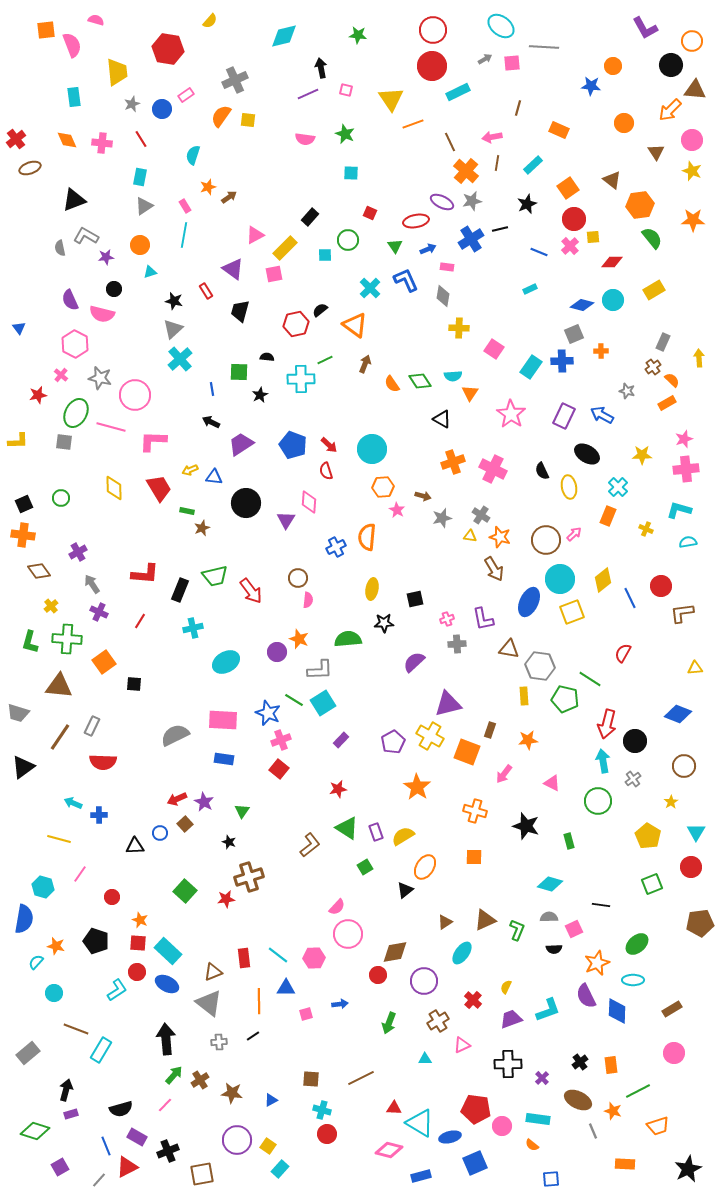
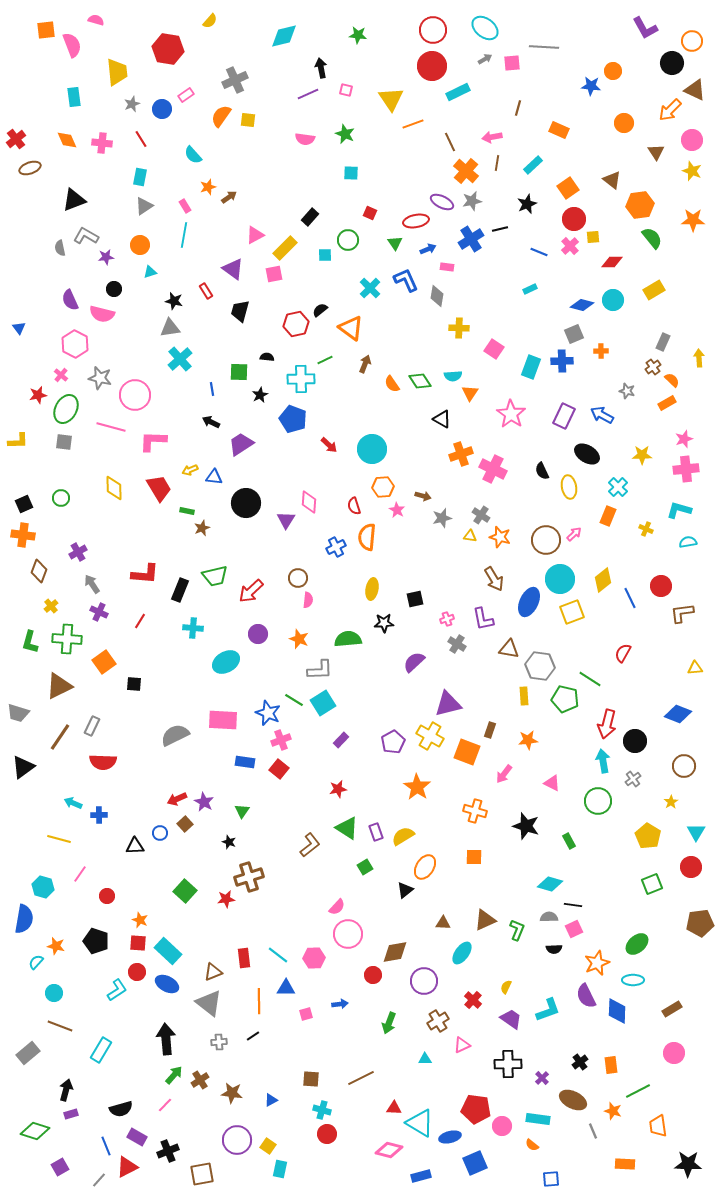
cyan ellipse at (501, 26): moved 16 px left, 2 px down
black circle at (671, 65): moved 1 px right, 2 px up
orange circle at (613, 66): moved 5 px down
brown triangle at (695, 90): rotated 20 degrees clockwise
cyan semicircle at (193, 155): rotated 60 degrees counterclockwise
green triangle at (395, 246): moved 3 px up
gray diamond at (443, 296): moved 6 px left
orange triangle at (355, 325): moved 4 px left, 3 px down
gray triangle at (173, 329): moved 3 px left, 1 px up; rotated 35 degrees clockwise
cyan rectangle at (531, 367): rotated 15 degrees counterclockwise
green ellipse at (76, 413): moved 10 px left, 4 px up
blue pentagon at (293, 445): moved 26 px up
orange cross at (453, 462): moved 8 px right, 8 px up
red semicircle at (326, 471): moved 28 px right, 35 px down
brown arrow at (494, 569): moved 10 px down
brown diamond at (39, 571): rotated 55 degrees clockwise
red arrow at (251, 591): rotated 84 degrees clockwise
cyan cross at (193, 628): rotated 18 degrees clockwise
gray cross at (457, 644): rotated 36 degrees clockwise
purple circle at (277, 652): moved 19 px left, 18 px up
brown triangle at (59, 686): rotated 32 degrees counterclockwise
blue rectangle at (224, 759): moved 21 px right, 3 px down
green rectangle at (569, 841): rotated 14 degrees counterclockwise
red circle at (112, 897): moved 5 px left, 1 px up
black line at (601, 905): moved 28 px left
brown triangle at (445, 922): moved 2 px left, 1 px down; rotated 35 degrees clockwise
red circle at (378, 975): moved 5 px left
purple trapezoid at (511, 1019): rotated 55 degrees clockwise
brown line at (76, 1029): moved 16 px left, 3 px up
brown ellipse at (578, 1100): moved 5 px left
orange trapezoid at (658, 1126): rotated 100 degrees clockwise
cyan rectangle at (280, 1169): rotated 30 degrees counterclockwise
black star at (688, 1169): moved 5 px up; rotated 28 degrees clockwise
